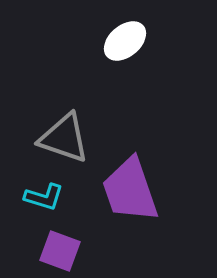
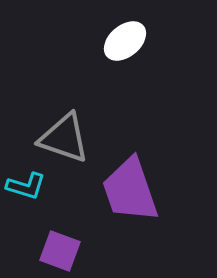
cyan L-shape: moved 18 px left, 11 px up
